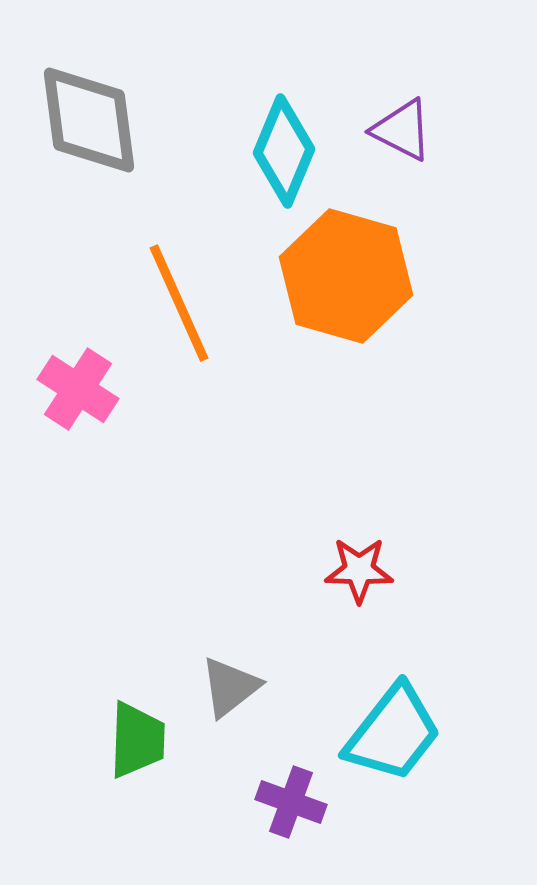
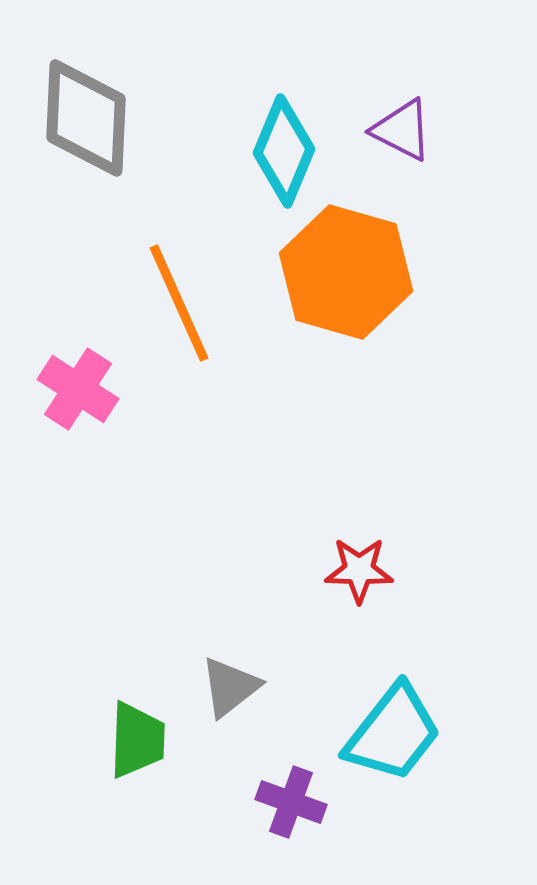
gray diamond: moved 3 px left, 2 px up; rotated 10 degrees clockwise
orange hexagon: moved 4 px up
